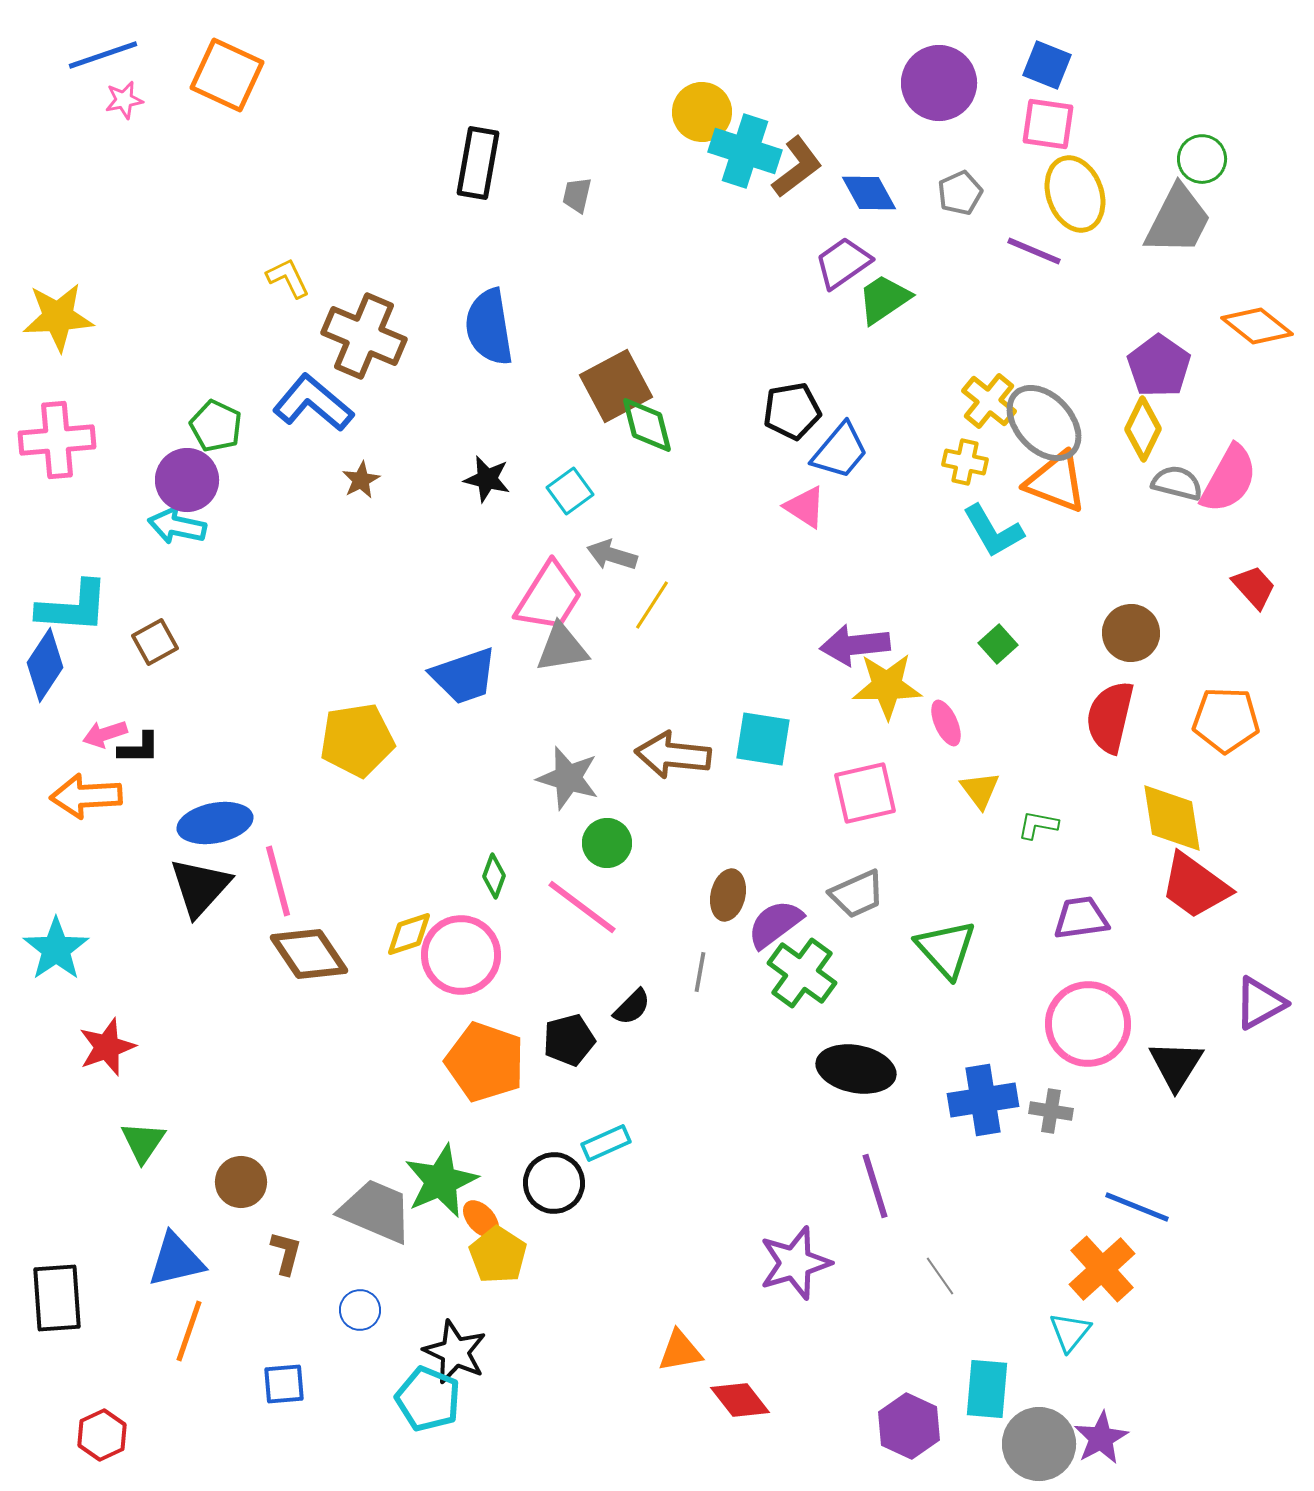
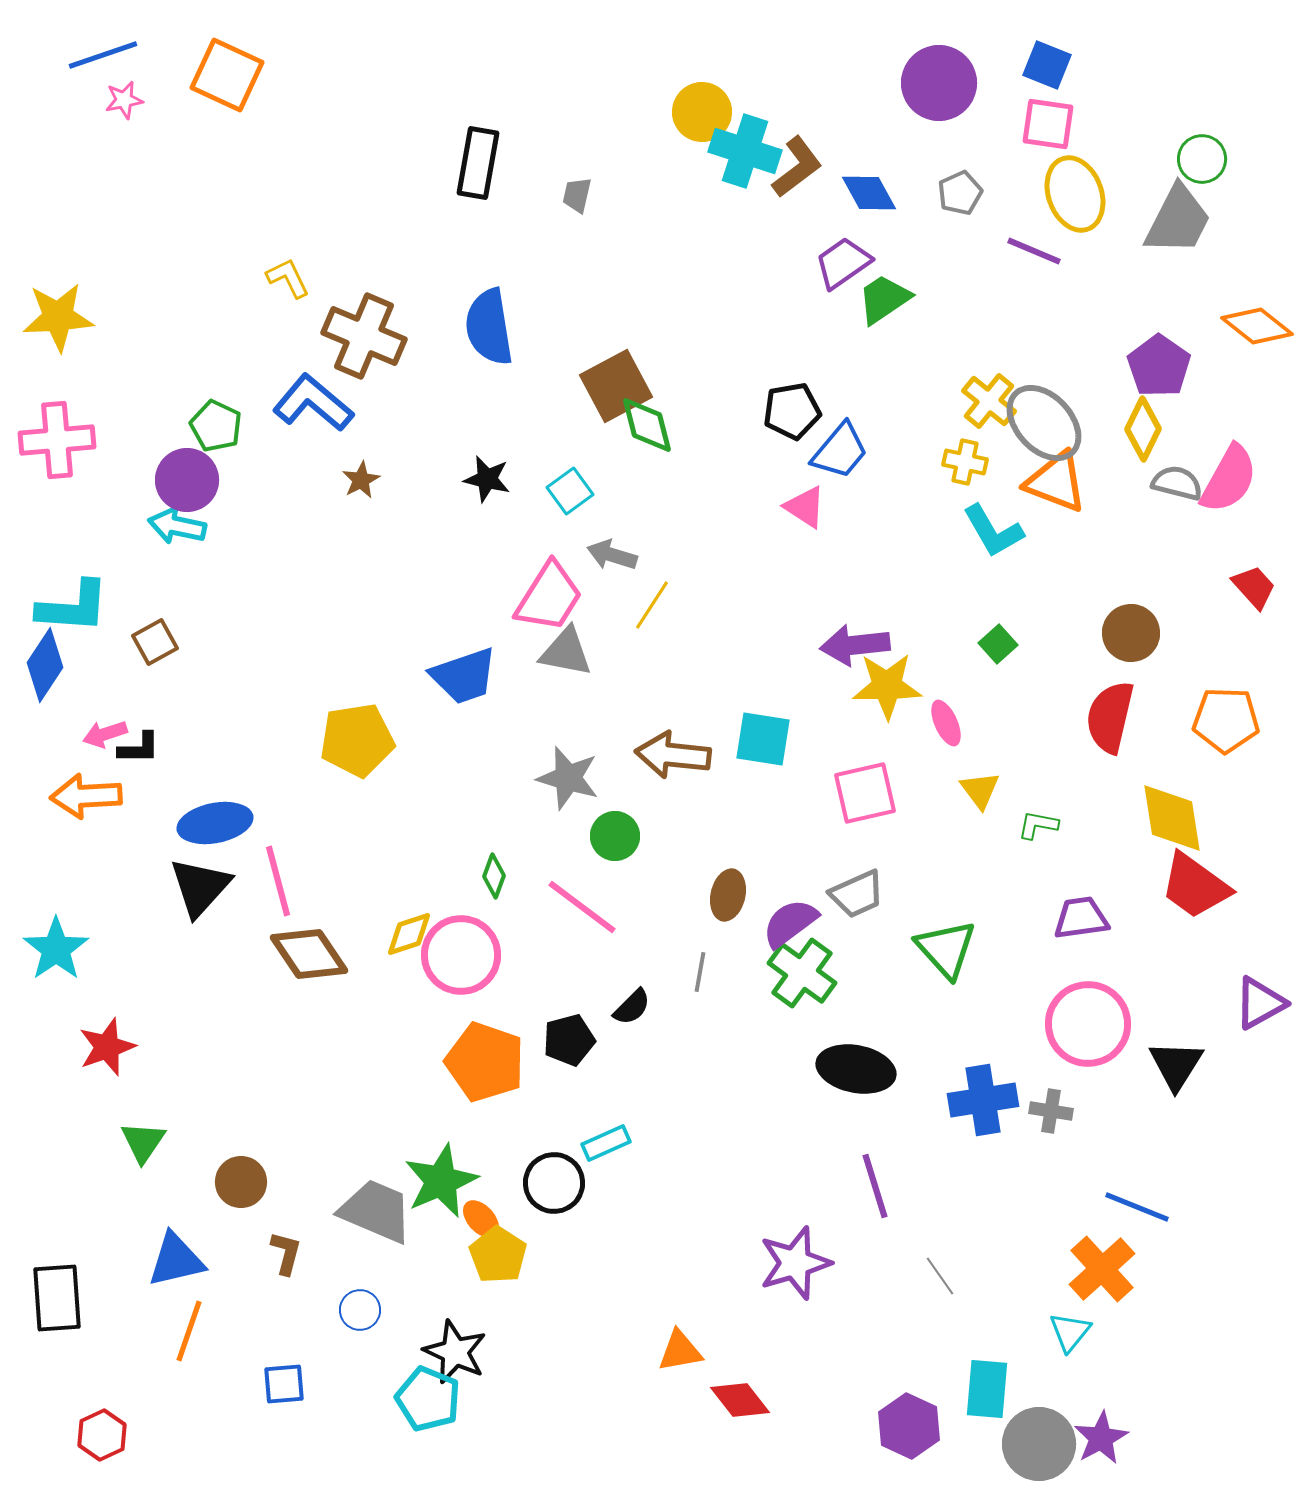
gray triangle at (562, 648): moved 4 px right, 4 px down; rotated 20 degrees clockwise
green circle at (607, 843): moved 8 px right, 7 px up
purple semicircle at (775, 924): moved 15 px right, 1 px up
